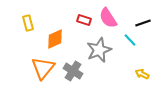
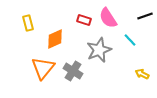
black line: moved 2 px right, 7 px up
